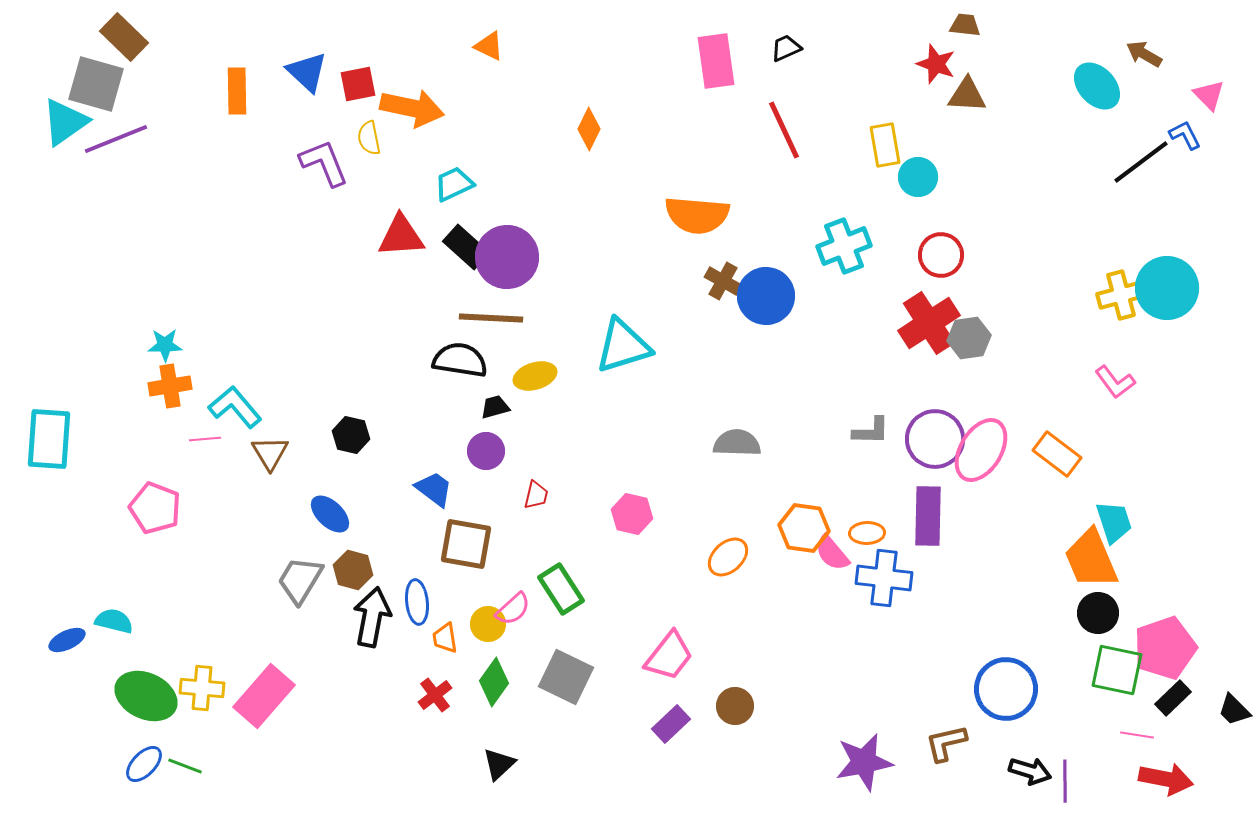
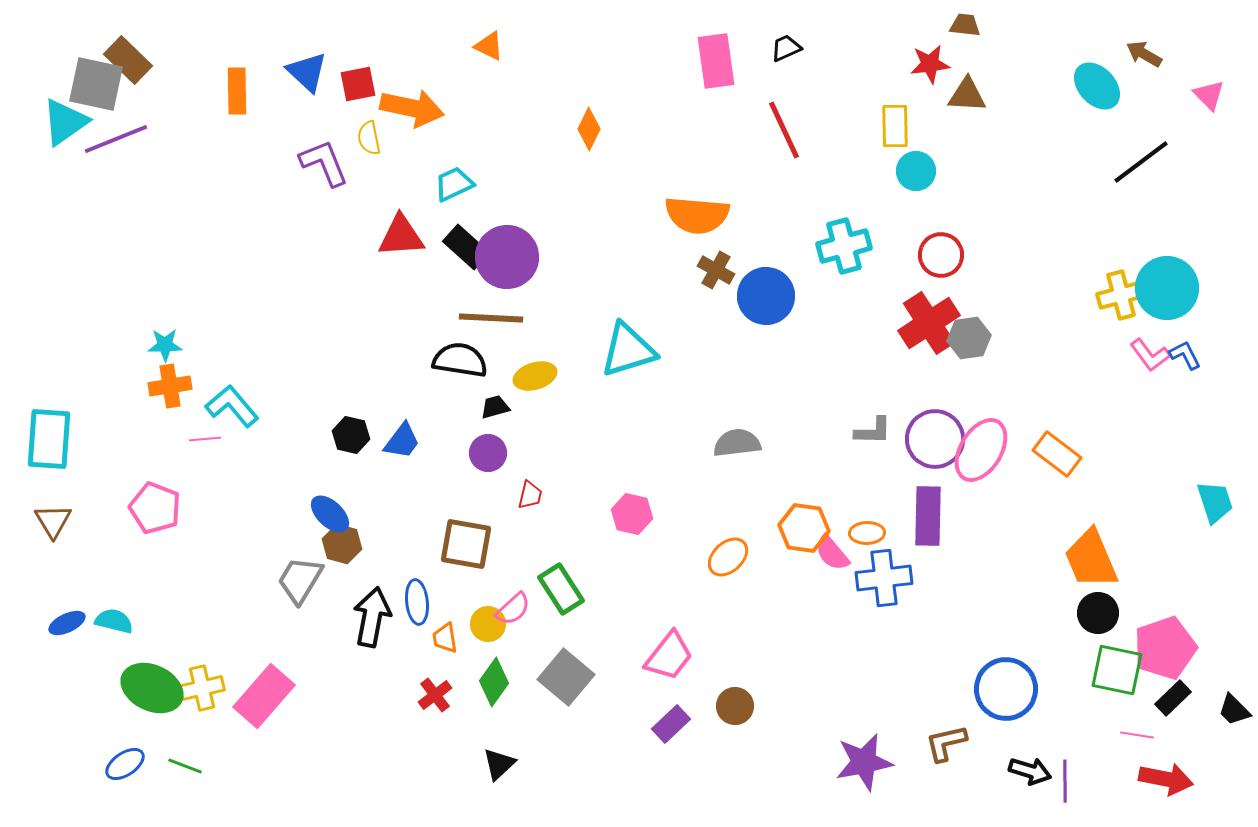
brown rectangle at (124, 37): moved 4 px right, 23 px down
red star at (936, 64): moved 6 px left; rotated 27 degrees counterclockwise
gray square at (96, 84): rotated 4 degrees counterclockwise
blue L-shape at (1185, 135): moved 220 px down
yellow rectangle at (885, 145): moved 10 px right, 19 px up; rotated 9 degrees clockwise
cyan circle at (918, 177): moved 2 px left, 6 px up
cyan cross at (844, 246): rotated 6 degrees clockwise
brown cross at (723, 281): moved 7 px left, 11 px up
cyan triangle at (623, 346): moved 5 px right, 4 px down
pink L-shape at (1115, 382): moved 35 px right, 27 px up
cyan L-shape at (235, 407): moved 3 px left, 1 px up
gray L-shape at (871, 431): moved 2 px right
gray semicircle at (737, 443): rotated 9 degrees counterclockwise
purple circle at (486, 451): moved 2 px right, 2 px down
brown triangle at (270, 453): moved 217 px left, 68 px down
blue trapezoid at (434, 489): moved 32 px left, 48 px up; rotated 90 degrees clockwise
red trapezoid at (536, 495): moved 6 px left
cyan trapezoid at (1114, 522): moved 101 px right, 20 px up
brown hexagon at (353, 570): moved 11 px left, 26 px up
blue cross at (884, 578): rotated 14 degrees counterclockwise
blue ellipse at (67, 640): moved 17 px up
gray square at (566, 677): rotated 14 degrees clockwise
yellow cross at (202, 688): rotated 18 degrees counterclockwise
green ellipse at (146, 696): moved 6 px right, 8 px up
blue ellipse at (144, 764): moved 19 px left; rotated 12 degrees clockwise
